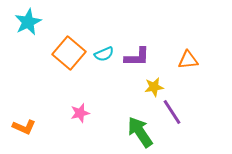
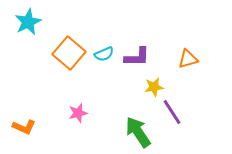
orange triangle: moved 1 px up; rotated 10 degrees counterclockwise
pink star: moved 2 px left
green arrow: moved 2 px left
